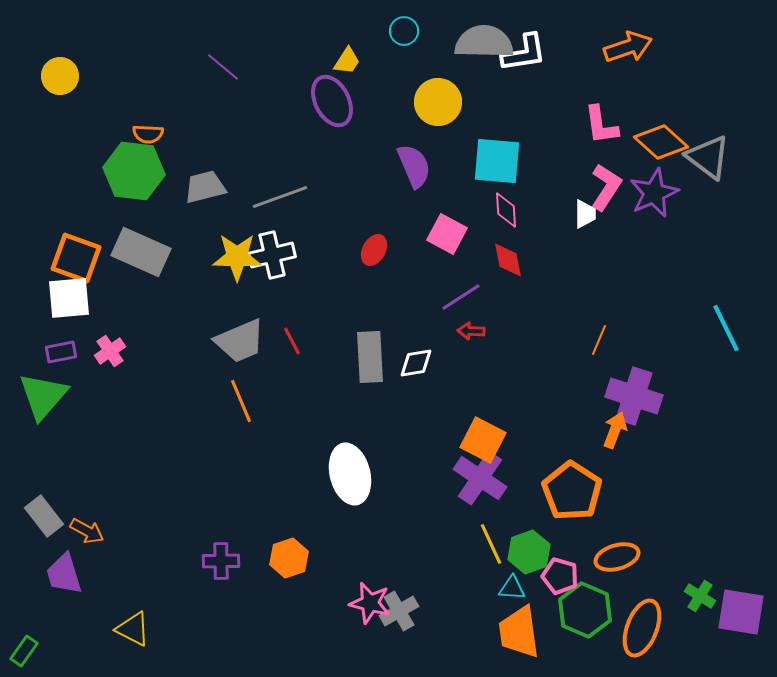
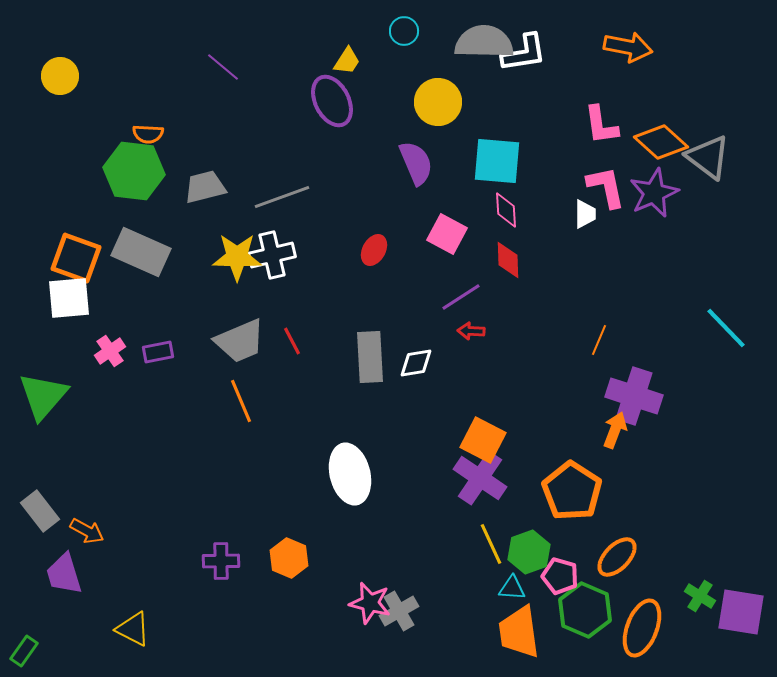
orange arrow at (628, 47): rotated 30 degrees clockwise
purple semicircle at (414, 166): moved 2 px right, 3 px up
pink L-shape at (606, 187): rotated 45 degrees counterclockwise
gray line at (280, 197): moved 2 px right
red diamond at (508, 260): rotated 9 degrees clockwise
cyan line at (726, 328): rotated 18 degrees counterclockwise
purple rectangle at (61, 352): moved 97 px right
gray rectangle at (44, 516): moved 4 px left, 5 px up
orange ellipse at (617, 557): rotated 30 degrees counterclockwise
orange hexagon at (289, 558): rotated 18 degrees counterclockwise
